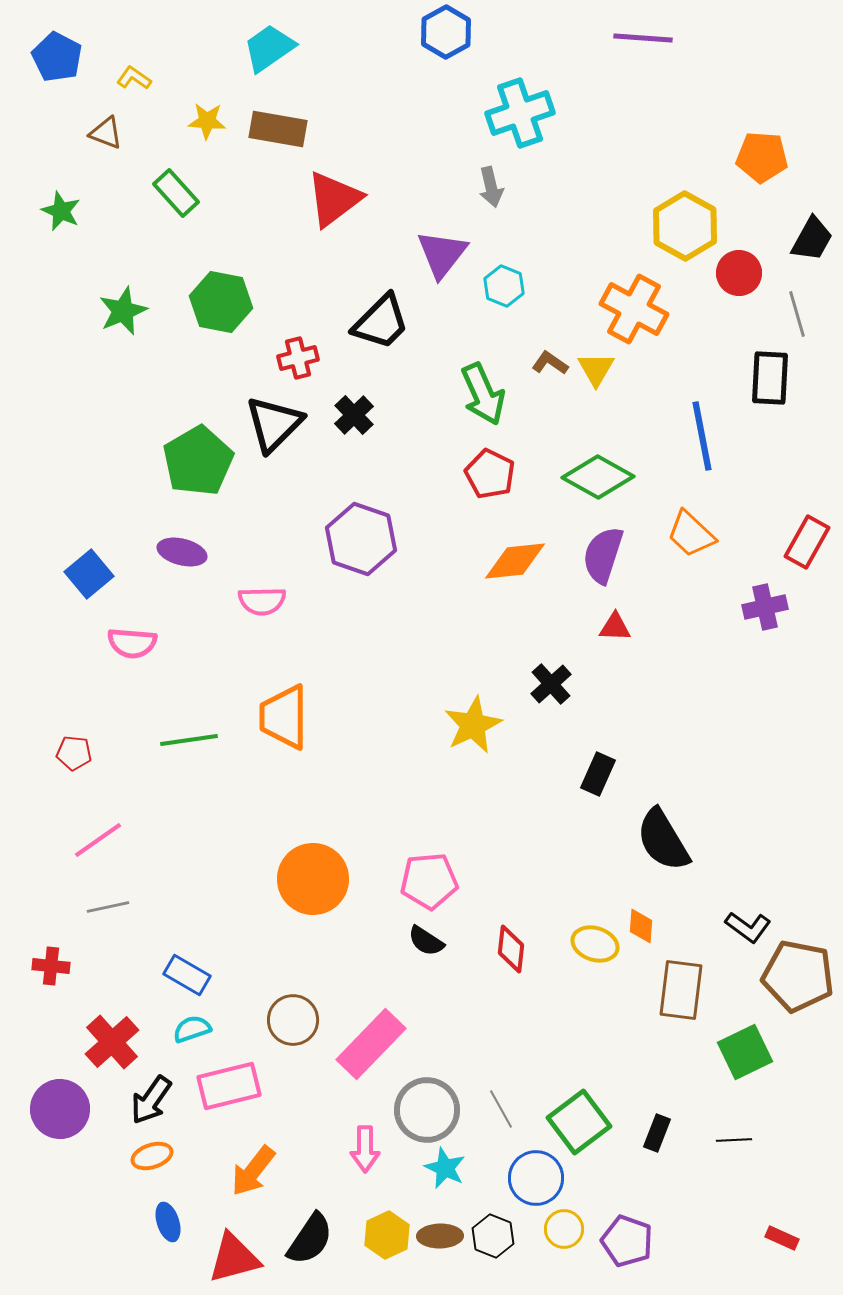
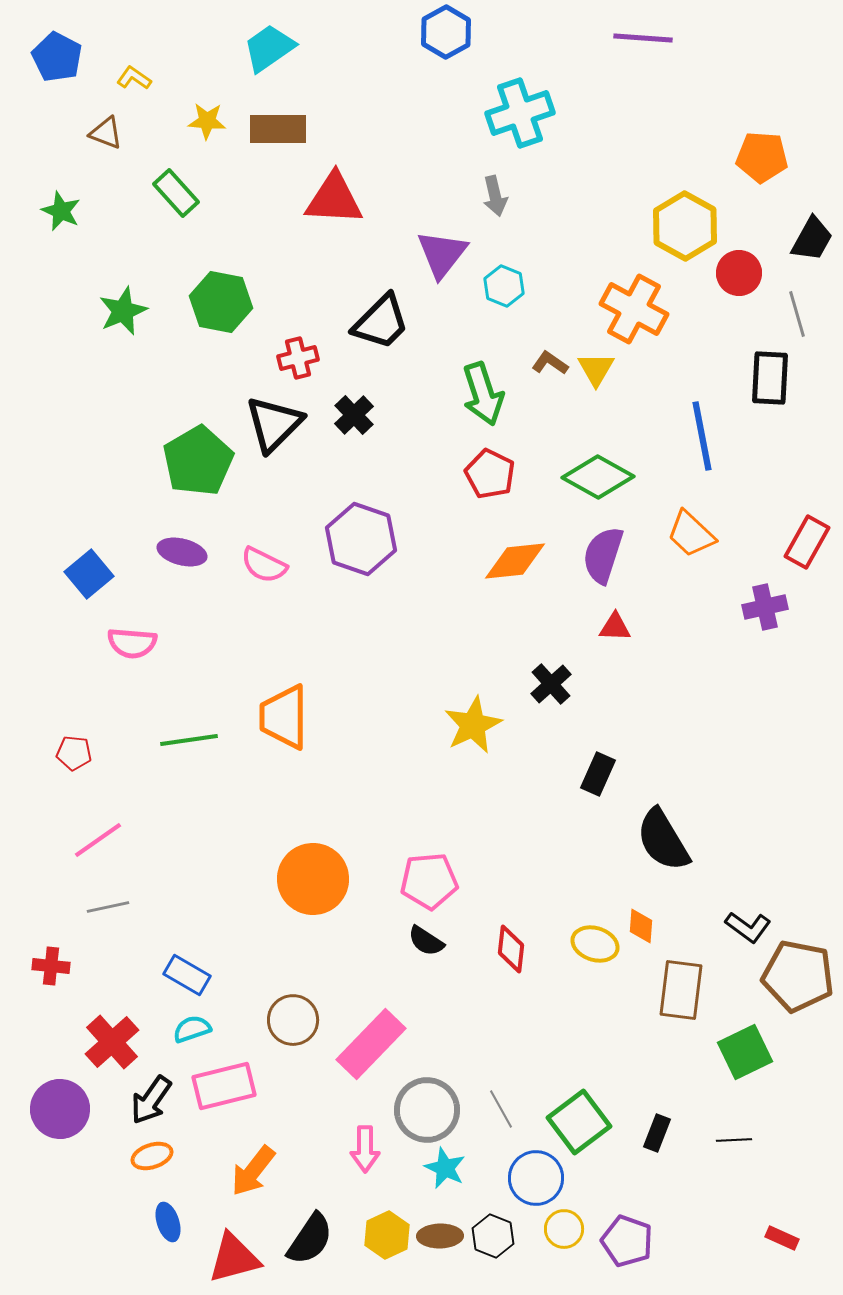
brown rectangle at (278, 129): rotated 10 degrees counterclockwise
gray arrow at (491, 187): moved 4 px right, 9 px down
red triangle at (334, 199): rotated 40 degrees clockwise
green arrow at (483, 394): rotated 6 degrees clockwise
pink semicircle at (262, 601): moved 2 px right, 36 px up; rotated 27 degrees clockwise
pink rectangle at (229, 1086): moved 5 px left
